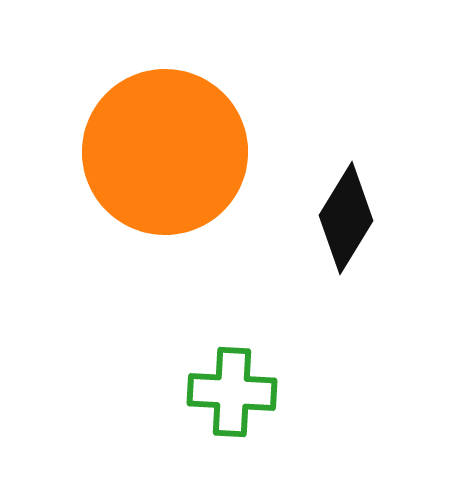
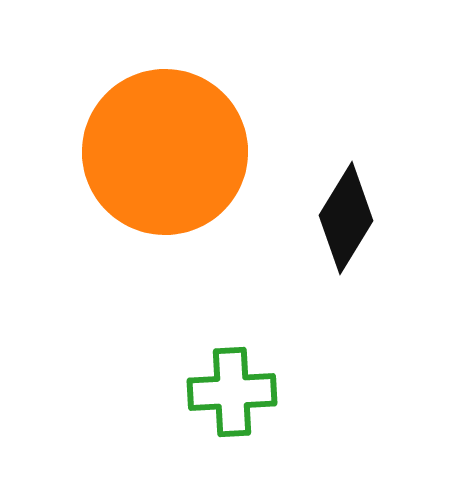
green cross: rotated 6 degrees counterclockwise
